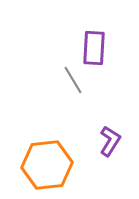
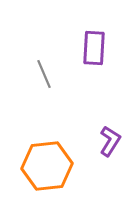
gray line: moved 29 px left, 6 px up; rotated 8 degrees clockwise
orange hexagon: moved 1 px down
